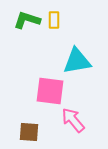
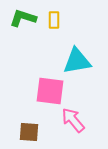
green L-shape: moved 4 px left, 2 px up
